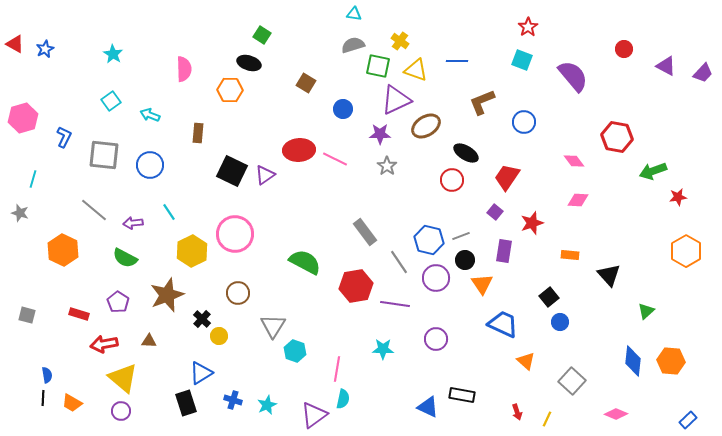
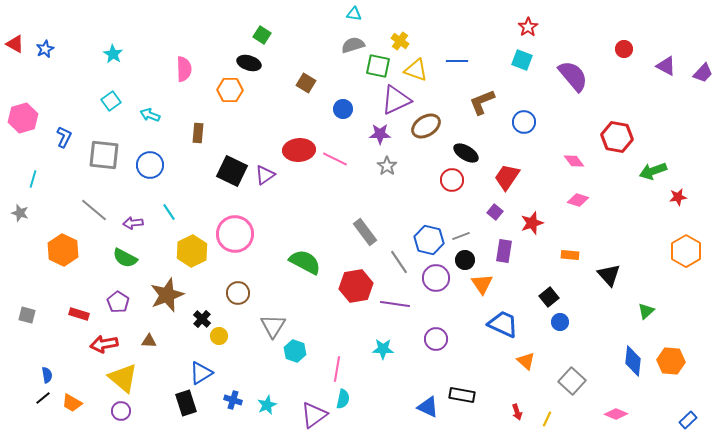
pink diamond at (578, 200): rotated 15 degrees clockwise
black line at (43, 398): rotated 49 degrees clockwise
